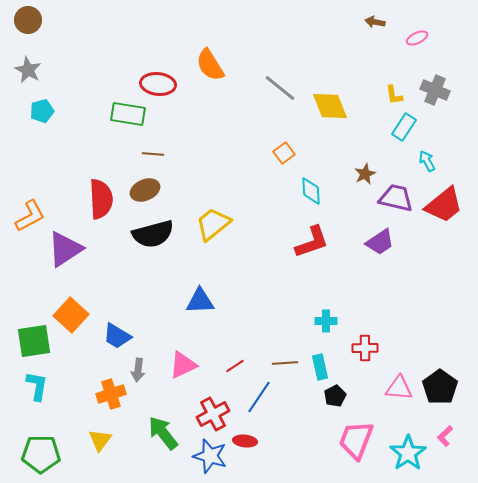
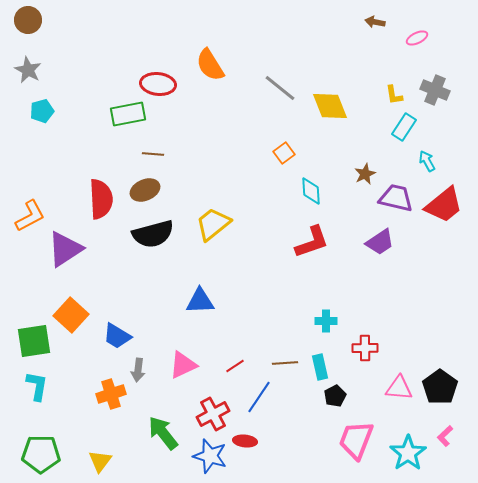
green rectangle at (128, 114): rotated 20 degrees counterclockwise
yellow triangle at (100, 440): moved 21 px down
